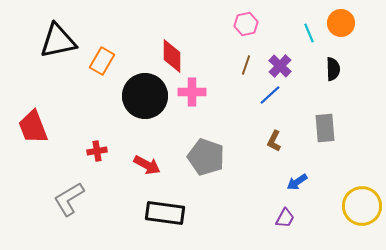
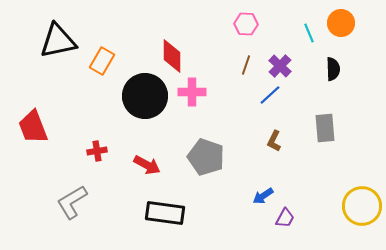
pink hexagon: rotated 15 degrees clockwise
blue arrow: moved 34 px left, 14 px down
gray L-shape: moved 3 px right, 3 px down
